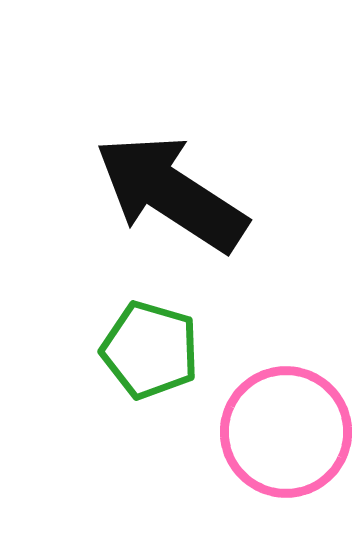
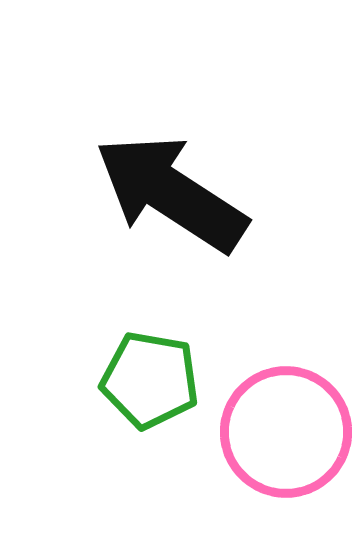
green pentagon: moved 30 px down; rotated 6 degrees counterclockwise
